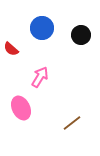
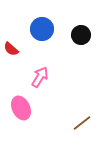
blue circle: moved 1 px down
brown line: moved 10 px right
